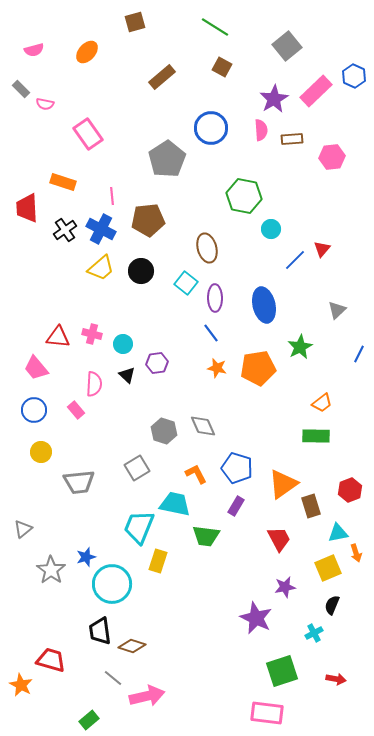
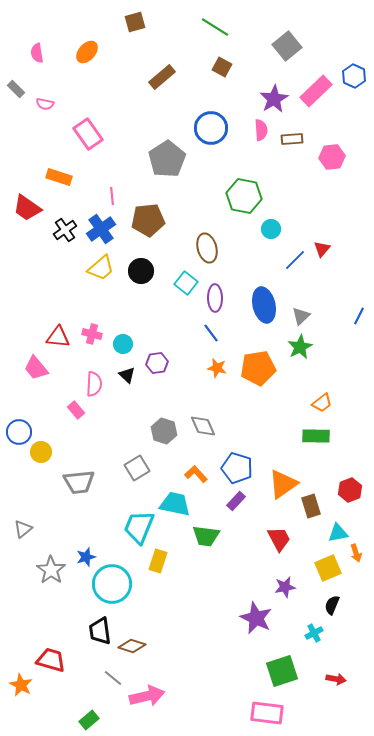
pink semicircle at (34, 50): moved 3 px right, 3 px down; rotated 96 degrees clockwise
gray rectangle at (21, 89): moved 5 px left
orange rectangle at (63, 182): moved 4 px left, 5 px up
red trapezoid at (27, 208): rotated 52 degrees counterclockwise
blue cross at (101, 229): rotated 28 degrees clockwise
gray triangle at (337, 310): moved 36 px left, 6 px down
blue line at (359, 354): moved 38 px up
blue circle at (34, 410): moved 15 px left, 22 px down
orange L-shape at (196, 474): rotated 15 degrees counterclockwise
purple rectangle at (236, 506): moved 5 px up; rotated 12 degrees clockwise
